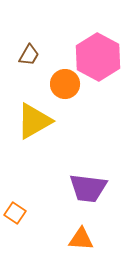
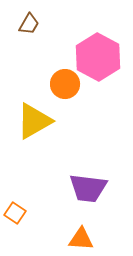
brown trapezoid: moved 31 px up
